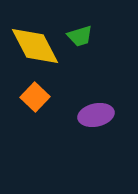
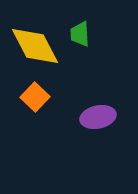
green trapezoid: moved 2 px up; rotated 104 degrees clockwise
purple ellipse: moved 2 px right, 2 px down
